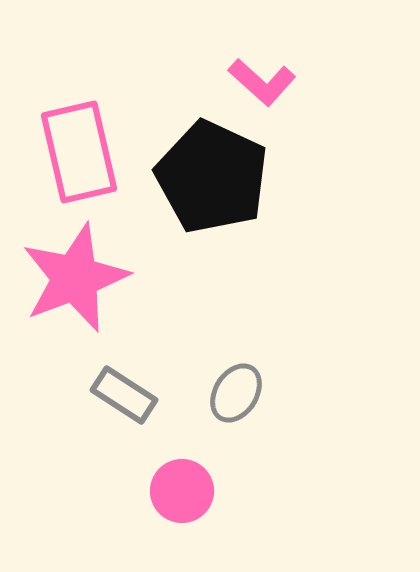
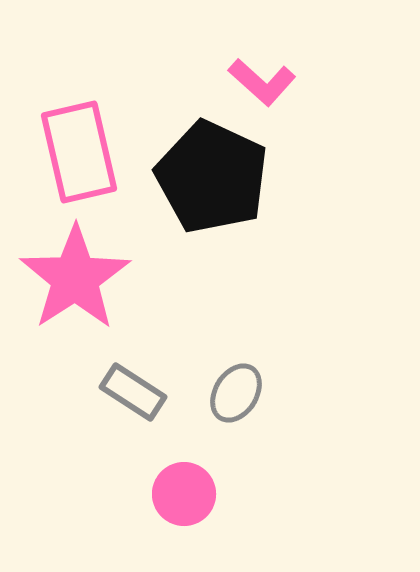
pink star: rotated 12 degrees counterclockwise
gray rectangle: moved 9 px right, 3 px up
pink circle: moved 2 px right, 3 px down
